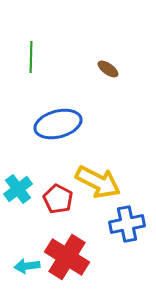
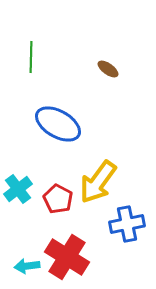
blue ellipse: rotated 45 degrees clockwise
yellow arrow: rotated 99 degrees clockwise
